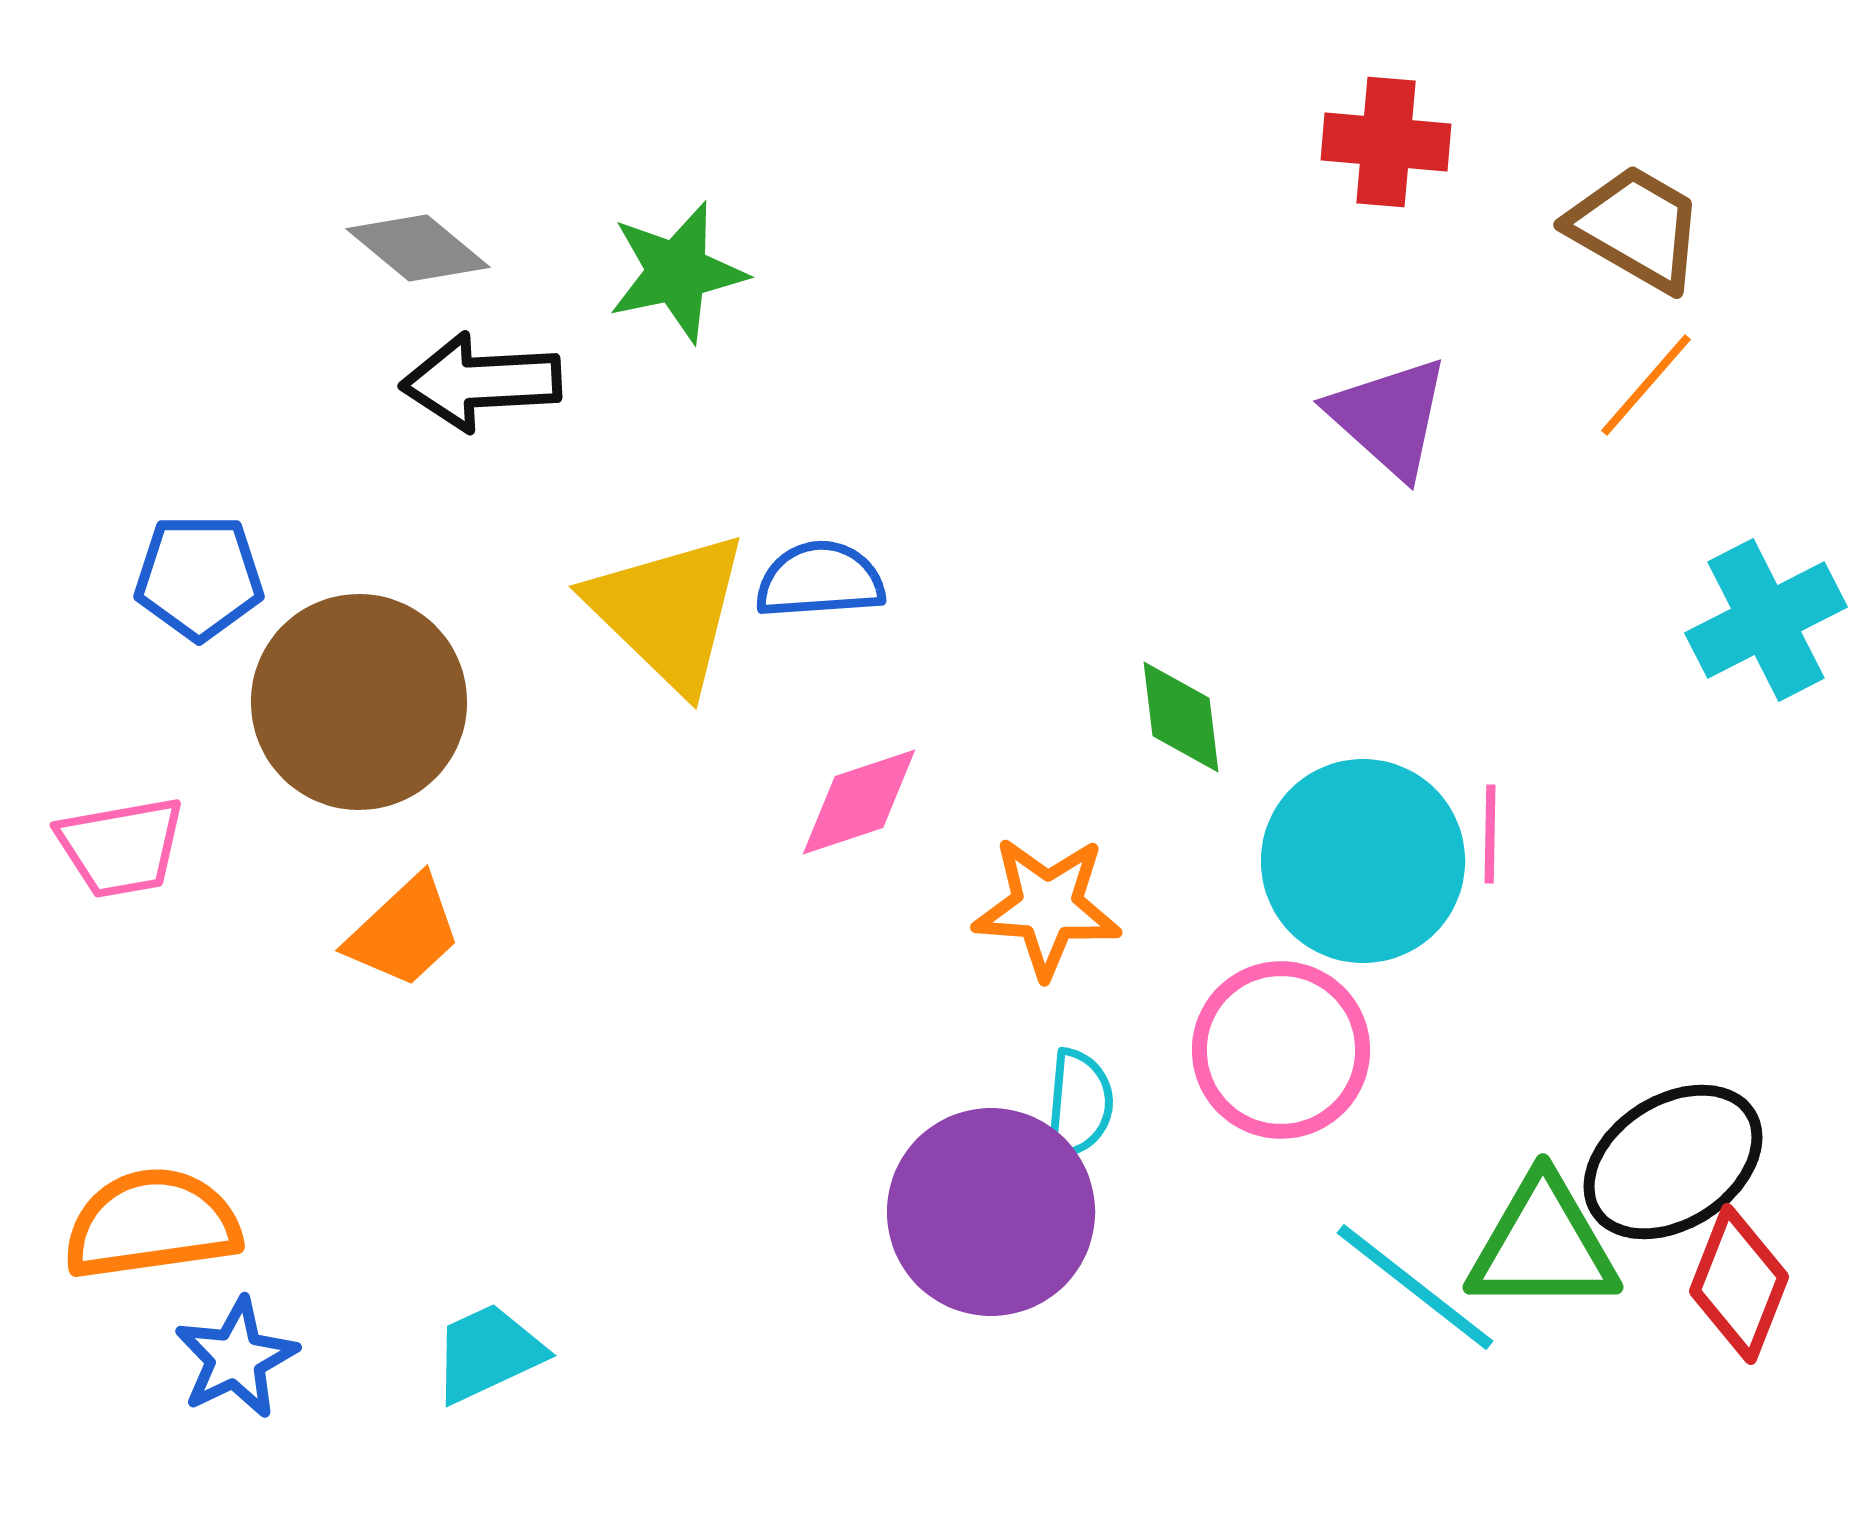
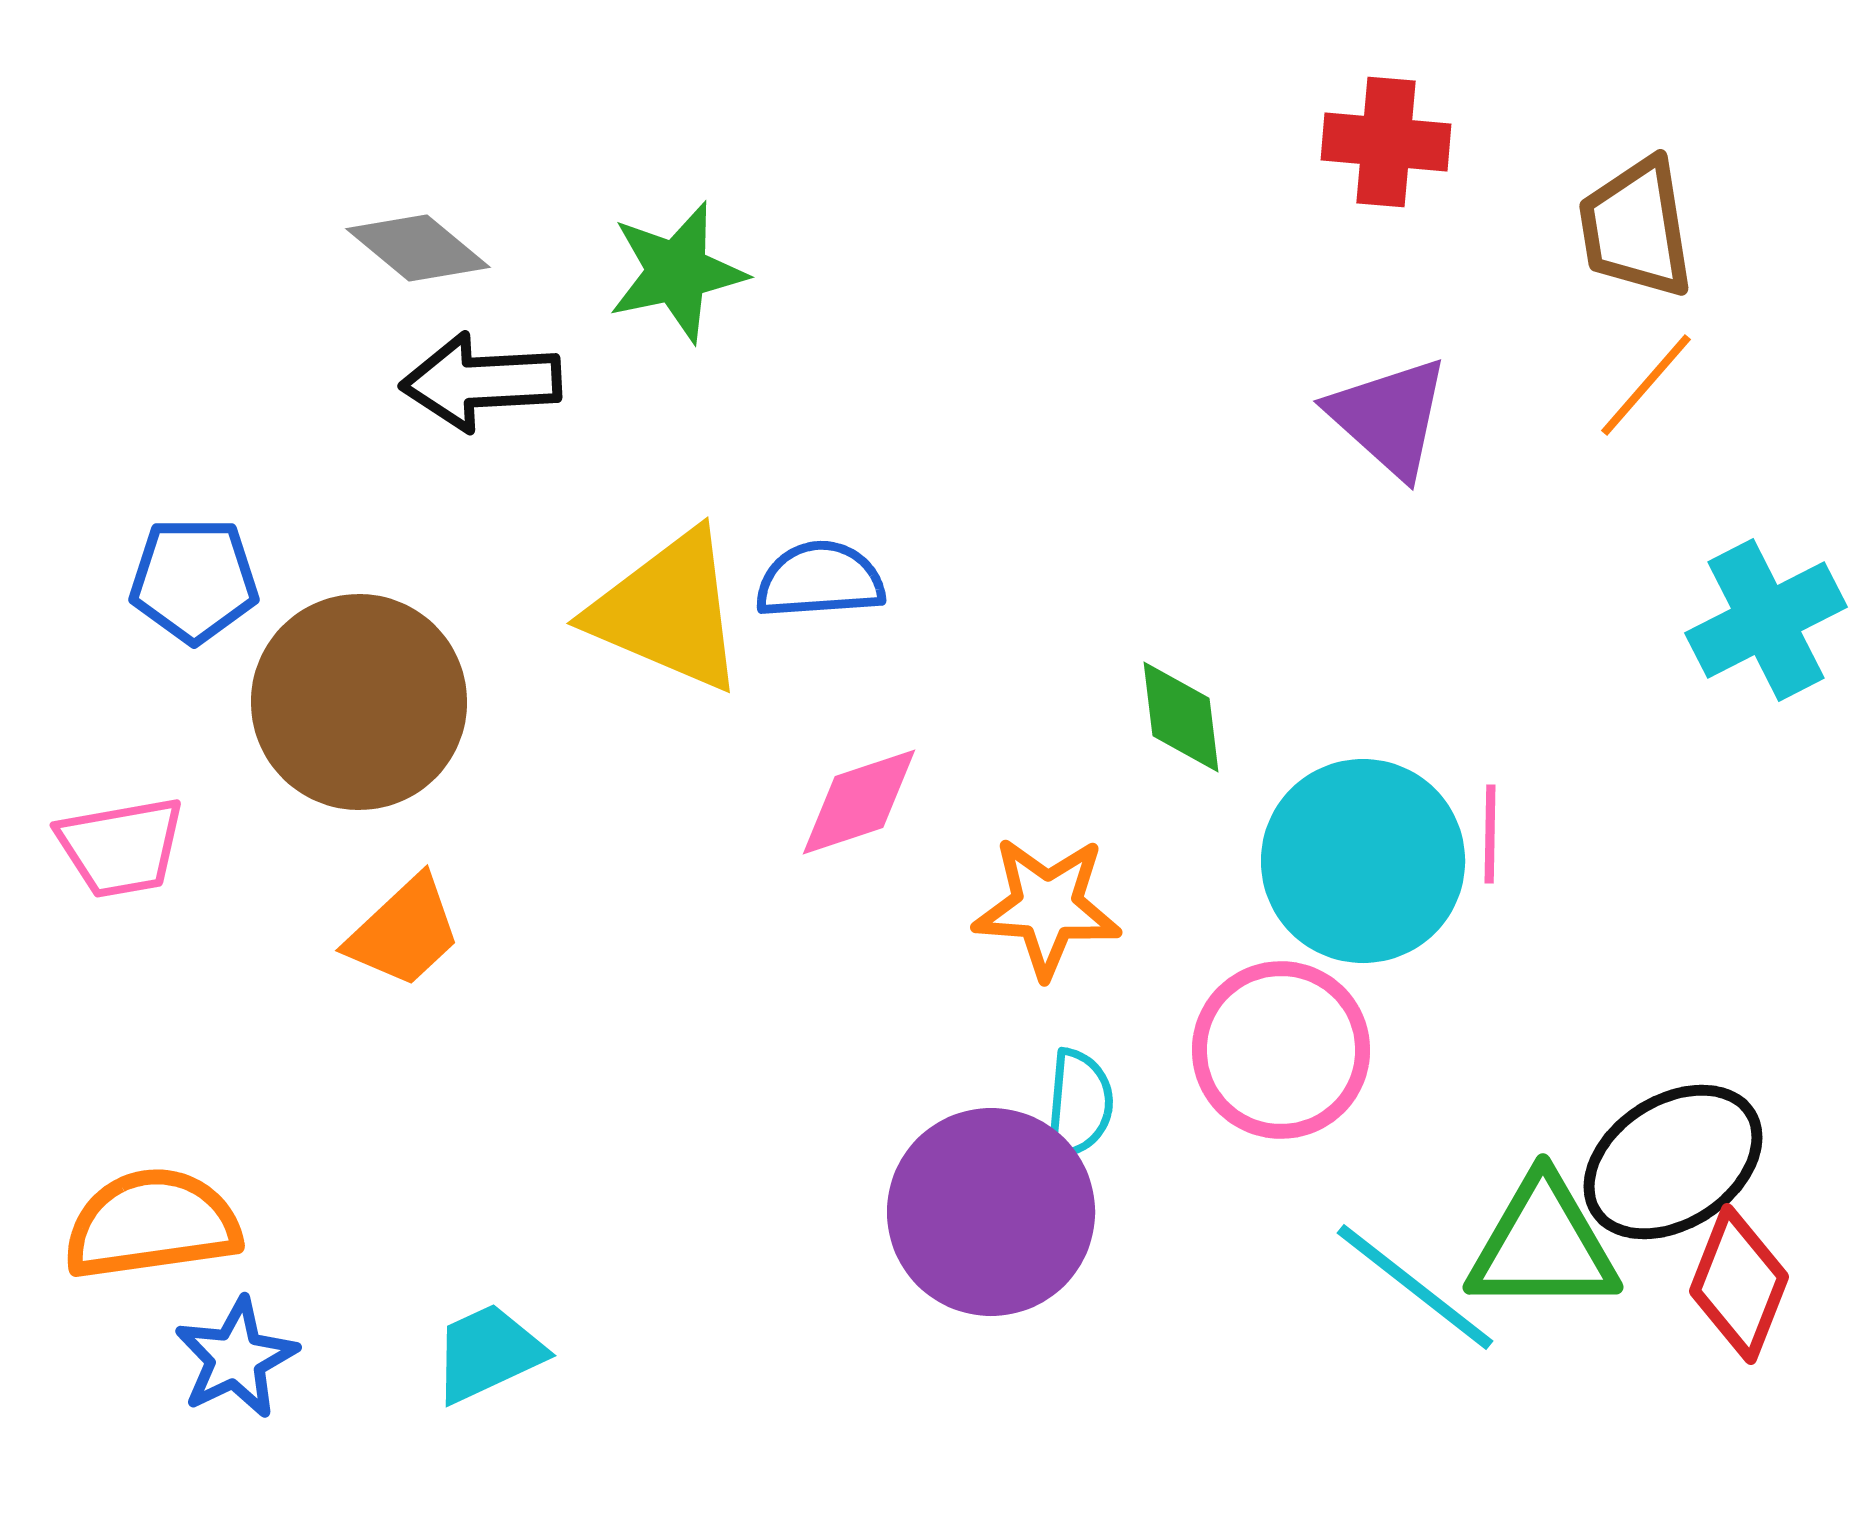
brown trapezoid: rotated 129 degrees counterclockwise
blue pentagon: moved 5 px left, 3 px down
yellow triangle: rotated 21 degrees counterclockwise
